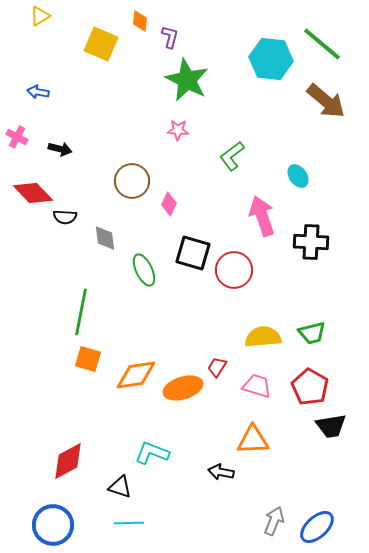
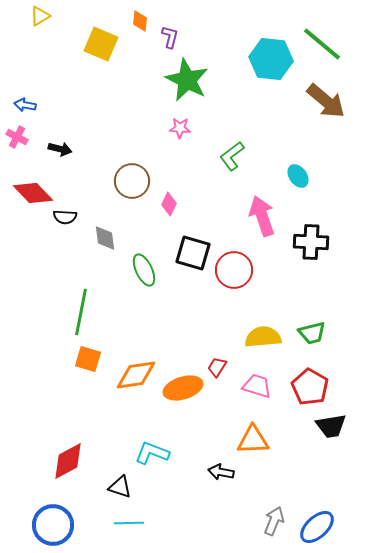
blue arrow at (38, 92): moved 13 px left, 13 px down
pink star at (178, 130): moved 2 px right, 2 px up
